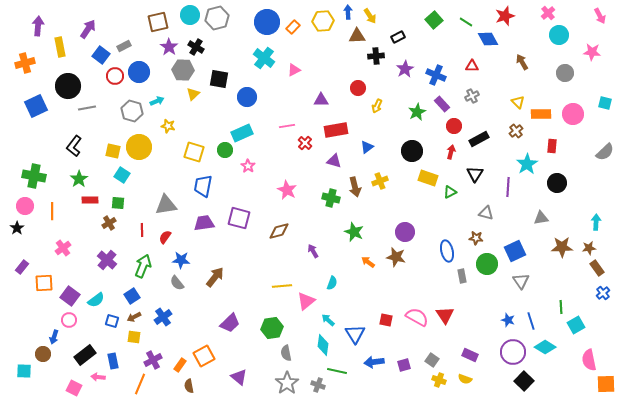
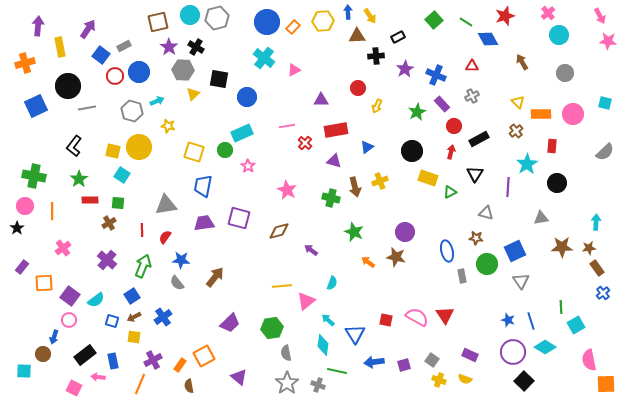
pink star at (592, 52): moved 16 px right, 11 px up
purple arrow at (313, 251): moved 2 px left, 1 px up; rotated 24 degrees counterclockwise
